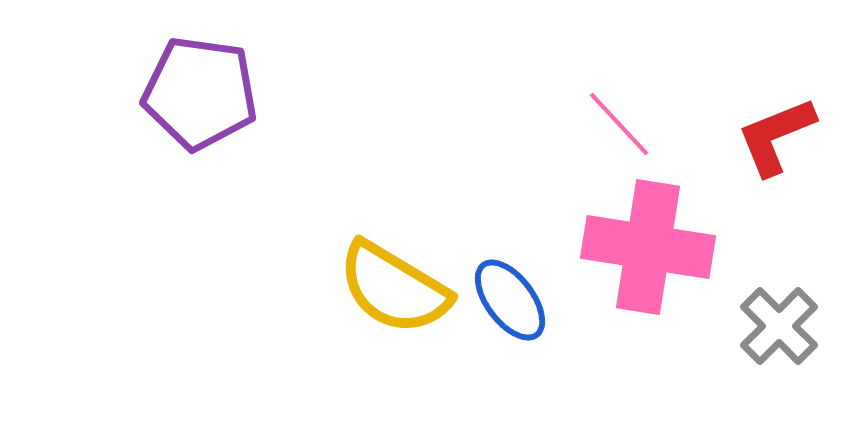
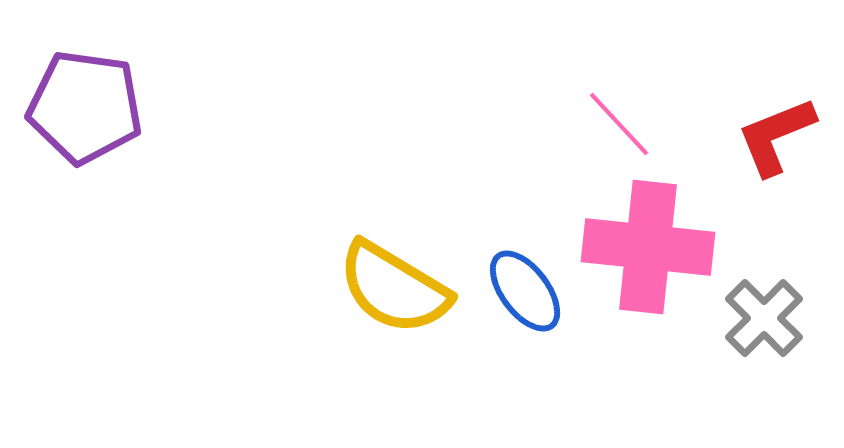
purple pentagon: moved 115 px left, 14 px down
pink cross: rotated 3 degrees counterclockwise
blue ellipse: moved 15 px right, 9 px up
gray cross: moved 15 px left, 8 px up
